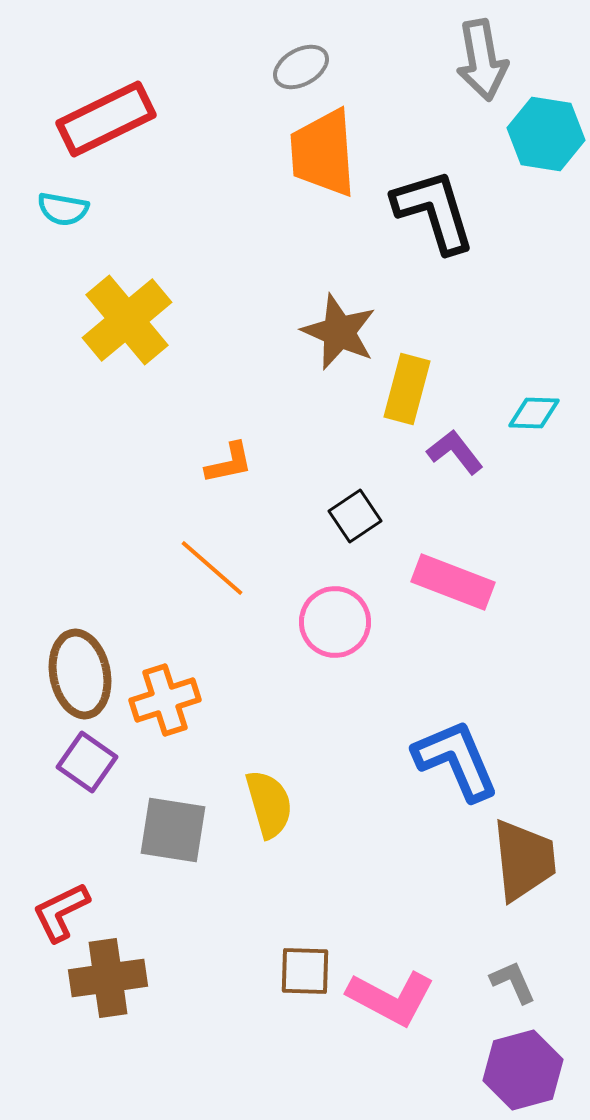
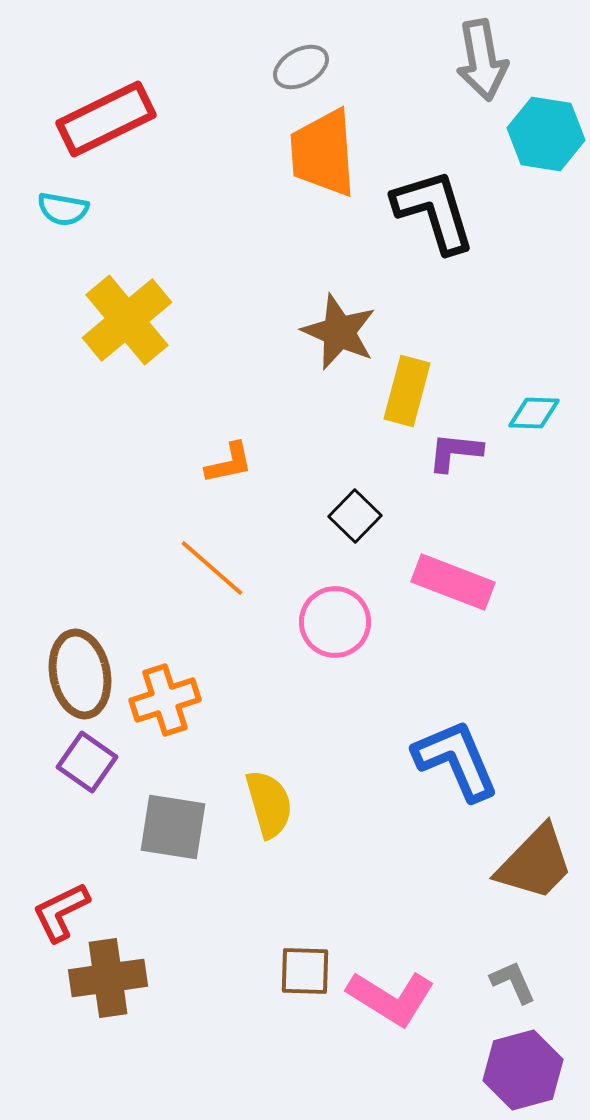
yellow rectangle: moved 2 px down
purple L-shape: rotated 46 degrees counterclockwise
black square: rotated 12 degrees counterclockwise
gray square: moved 3 px up
brown trapezoid: moved 11 px right, 3 px down; rotated 50 degrees clockwise
pink L-shape: rotated 4 degrees clockwise
